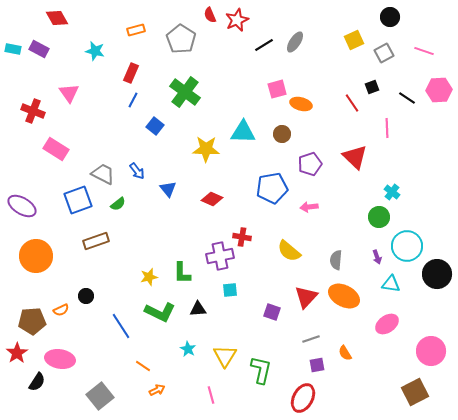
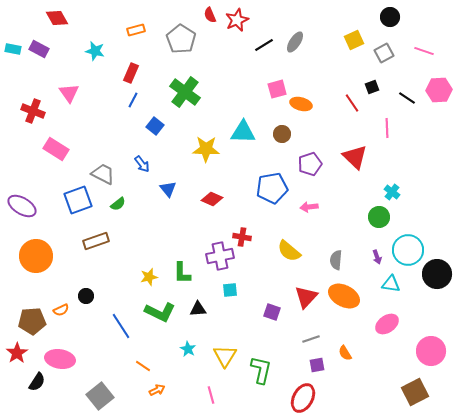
blue arrow at (137, 171): moved 5 px right, 7 px up
cyan circle at (407, 246): moved 1 px right, 4 px down
